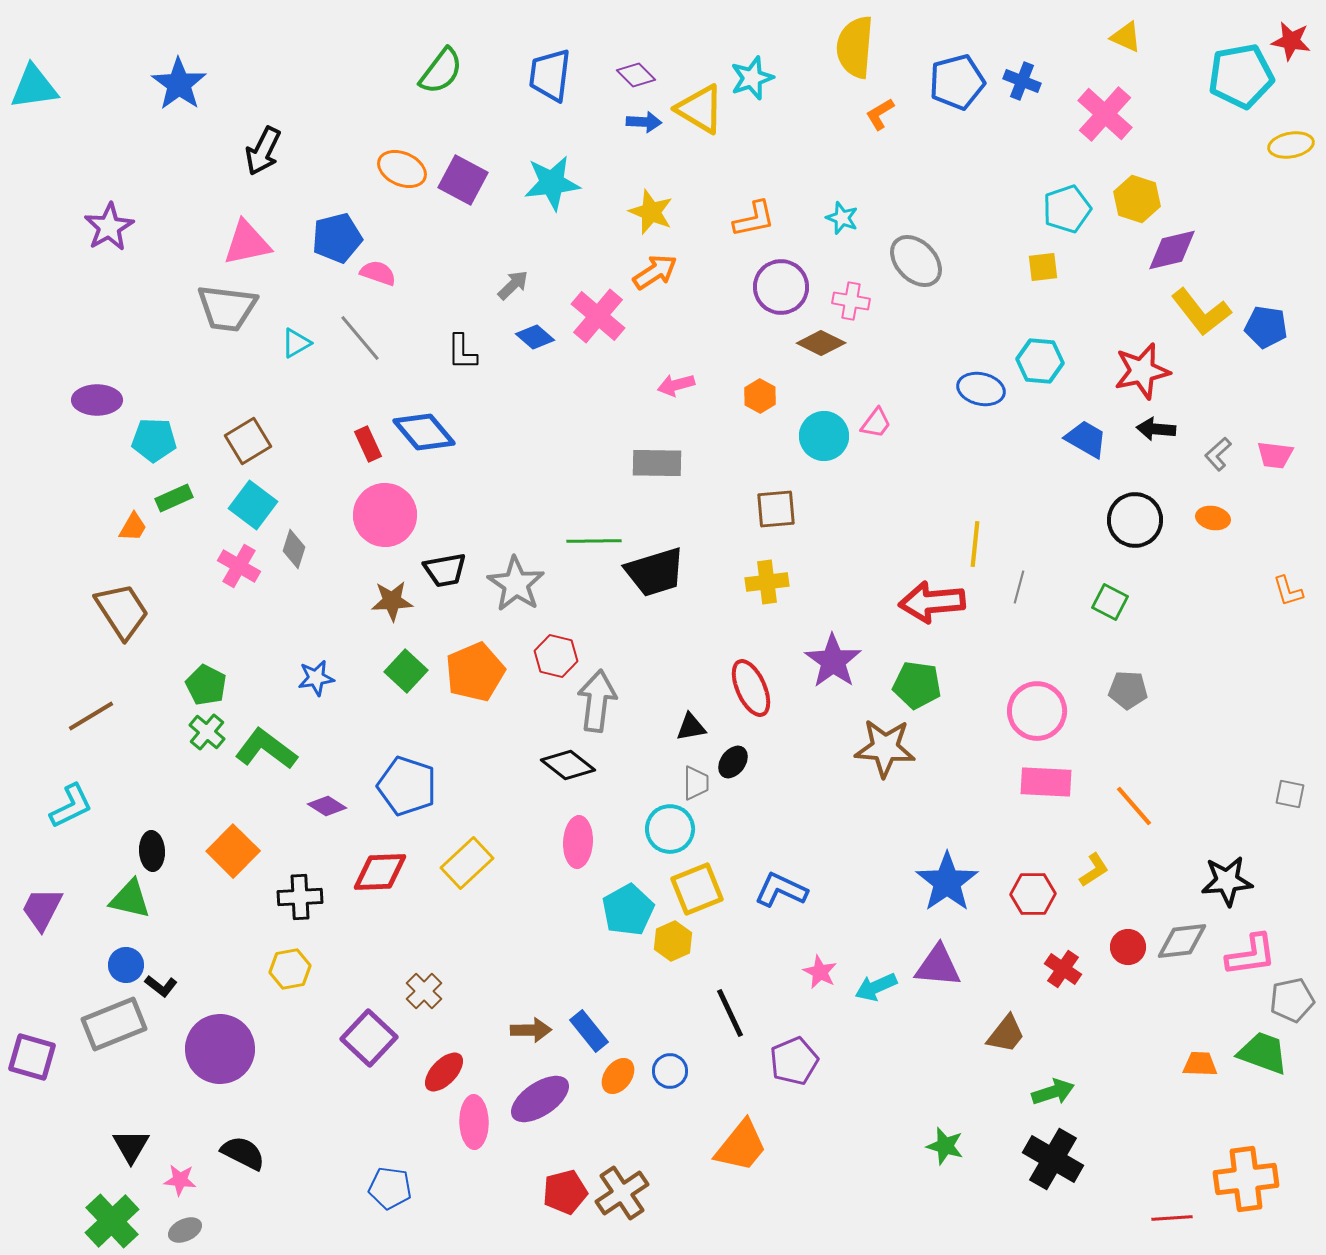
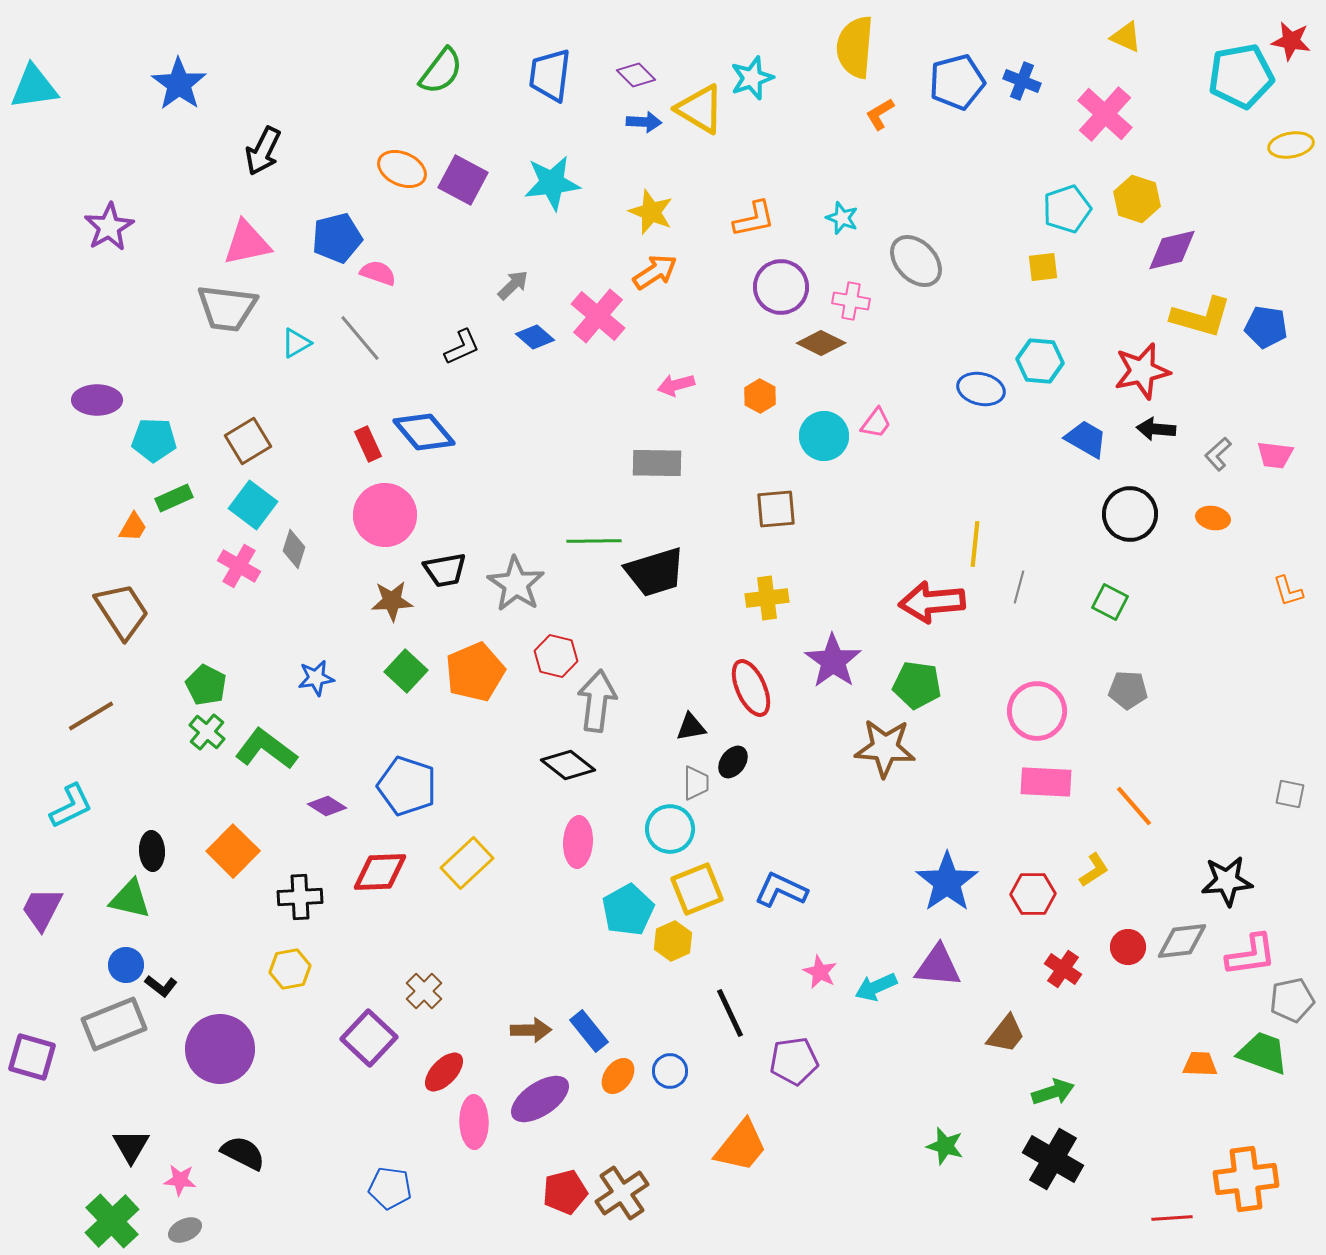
yellow L-shape at (1201, 312): moved 5 px down; rotated 36 degrees counterclockwise
black L-shape at (462, 352): moved 5 px up; rotated 114 degrees counterclockwise
black circle at (1135, 520): moved 5 px left, 6 px up
yellow cross at (767, 582): moved 16 px down
purple pentagon at (794, 1061): rotated 15 degrees clockwise
